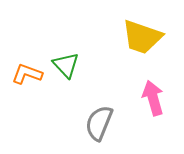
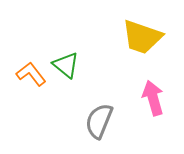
green triangle: rotated 8 degrees counterclockwise
orange L-shape: moved 4 px right; rotated 32 degrees clockwise
gray semicircle: moved 2 px up
